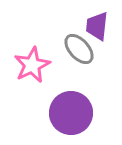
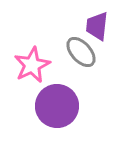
gray ellipse: moved 2 px right, 3 px down
purple circle: moved 14 px left, 7 px up
